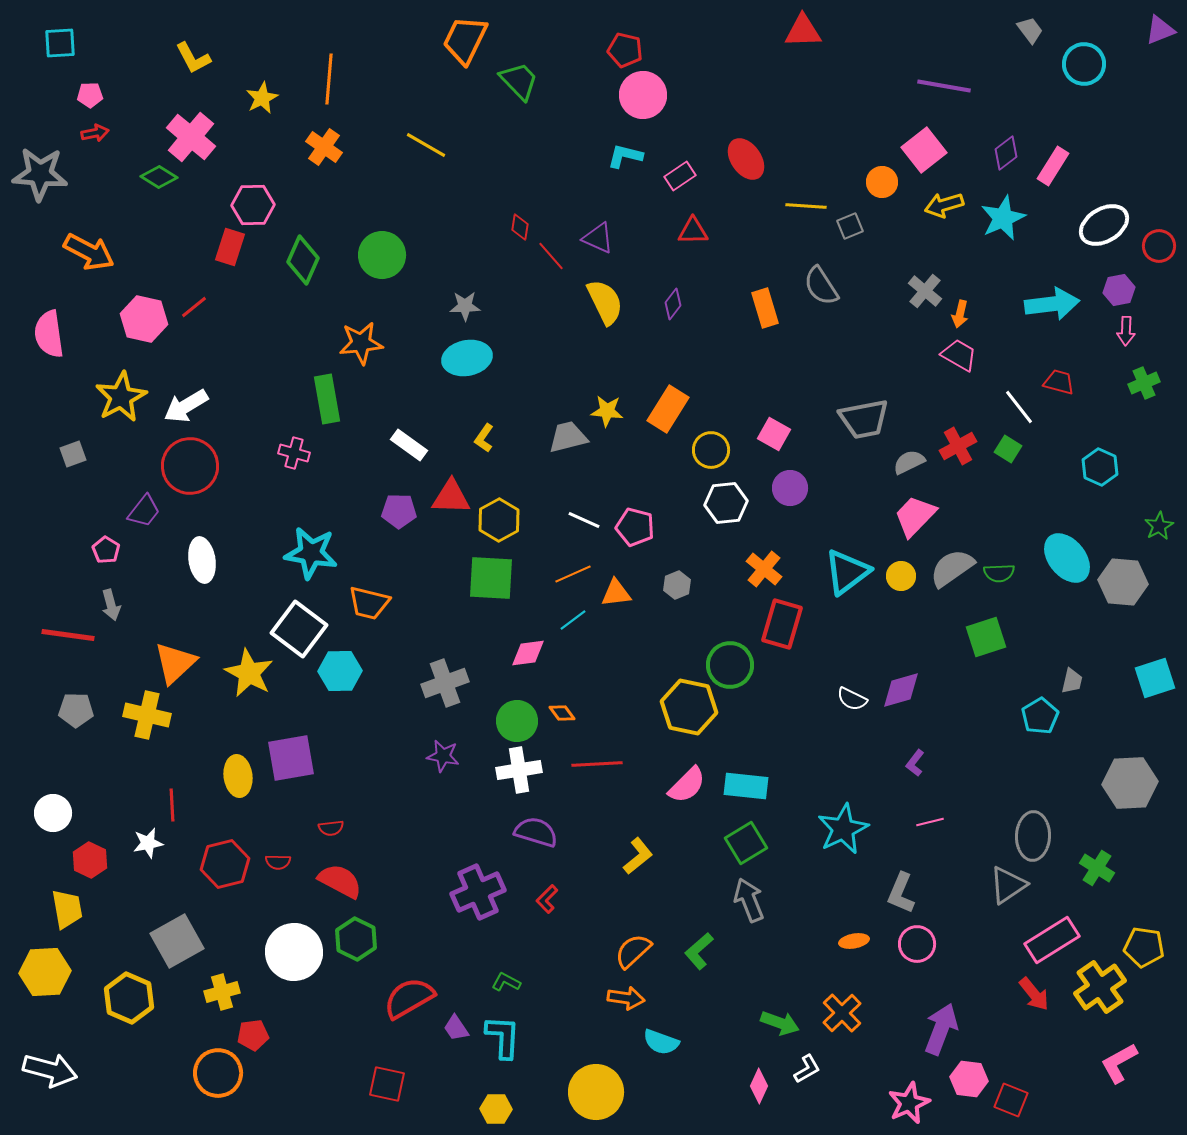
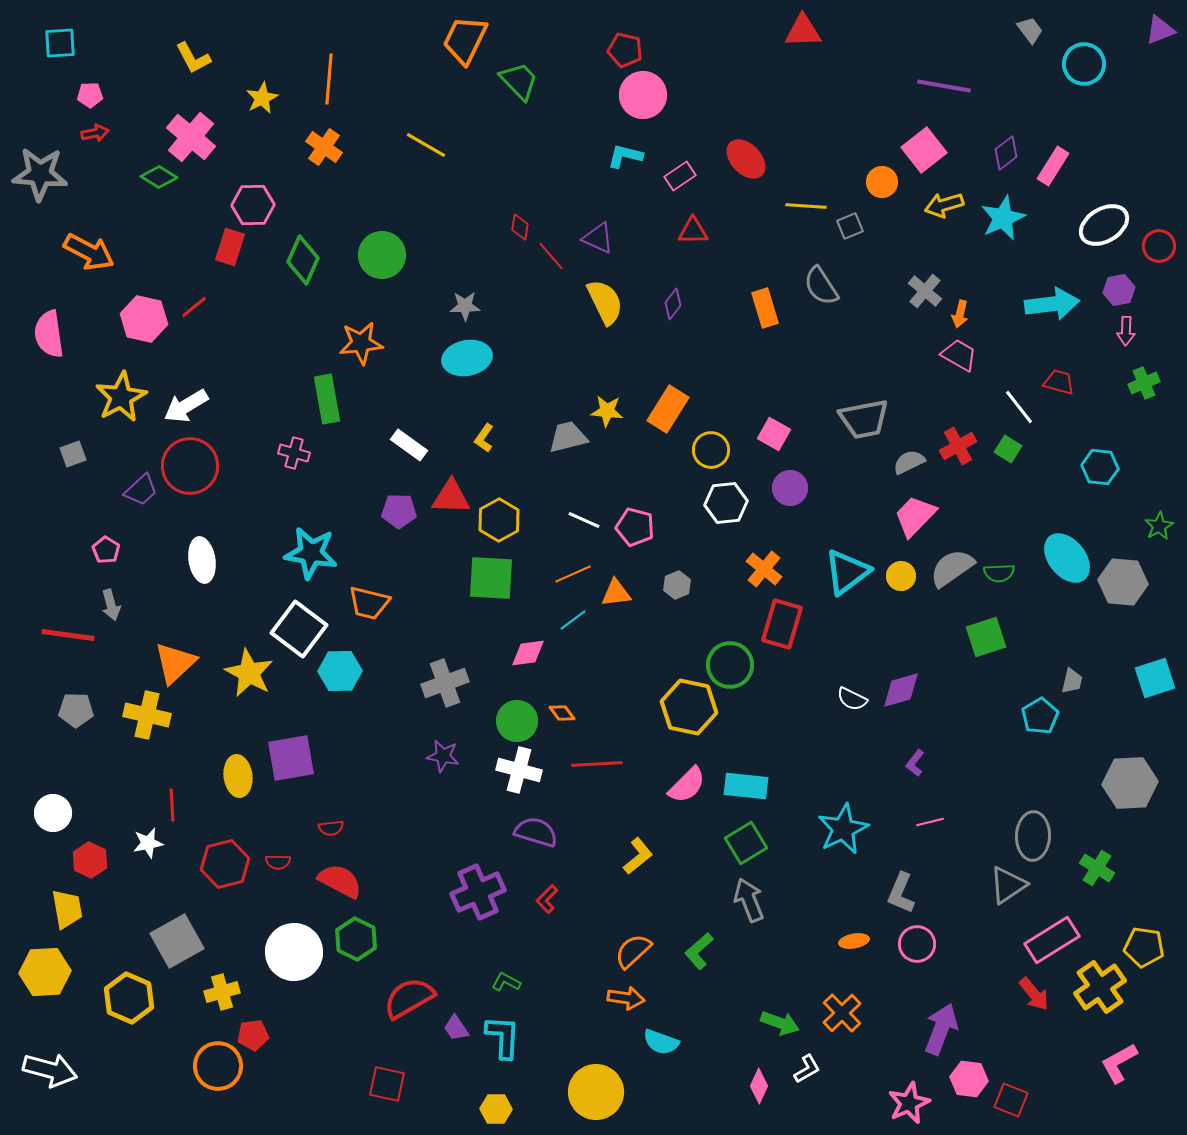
red ellipse at (746, 159): rotated 9 degrees counterclockwise
cyan hexagon at (1100, 467): rotated 18 degrees counterclockwise
purple trapezoid at (144, 511): moved 3 px left, 21 px up; rotated 9 degrees clockwise
white cross at (519, 770): rotated 24 degrees clockwise
orange circle at (218, 1073): moved 7 px up
